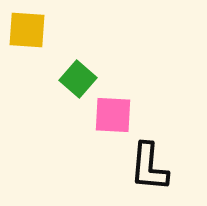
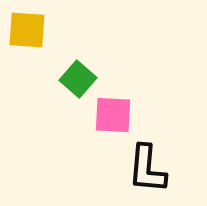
black L-shape: moved 2 px left, 2 px down
